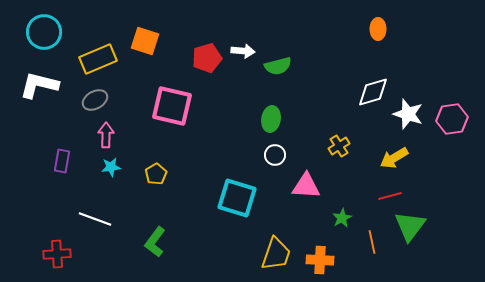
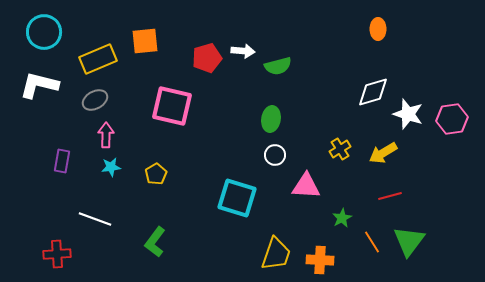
orange square: rotated 24 degrees counterclockwise
yellow cross: moved 1 px right, 3 px down
yellow arrow: moved 11 px left, 5 px up
green triangle: moved 1 px left, 15 px down
orange line: rotated 20 degrees counterclockwise
